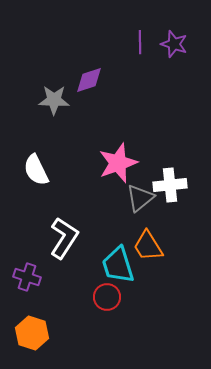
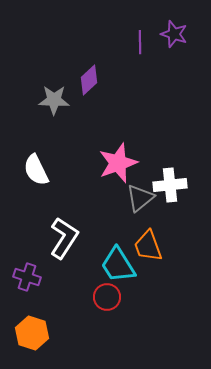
purple star: moved 10 px up
purple diamond: rotated 24 degrees counterclockwise
orange trapezoid: rotated 12 degrees clockwise
cyan trapezoid: rotated 15 degrees counterclockwise
